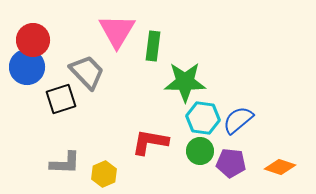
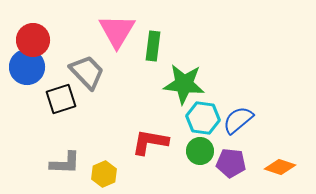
green star: moved 1 px left, 2 px down; rotated 6 degrees clockwise
